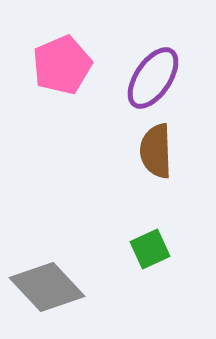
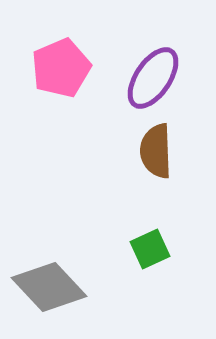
pink pentagon: moved 1 px left, 3 px down
gray diamond: moved 2 px right
